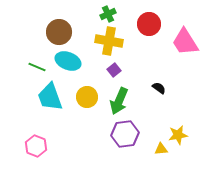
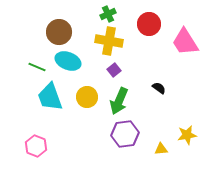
yellow star: moved 9 px right
